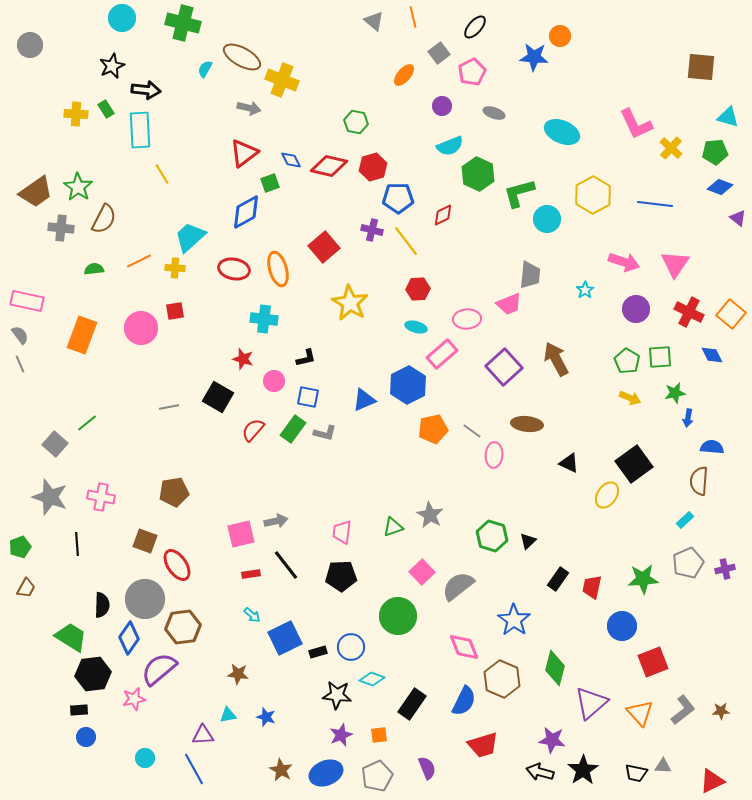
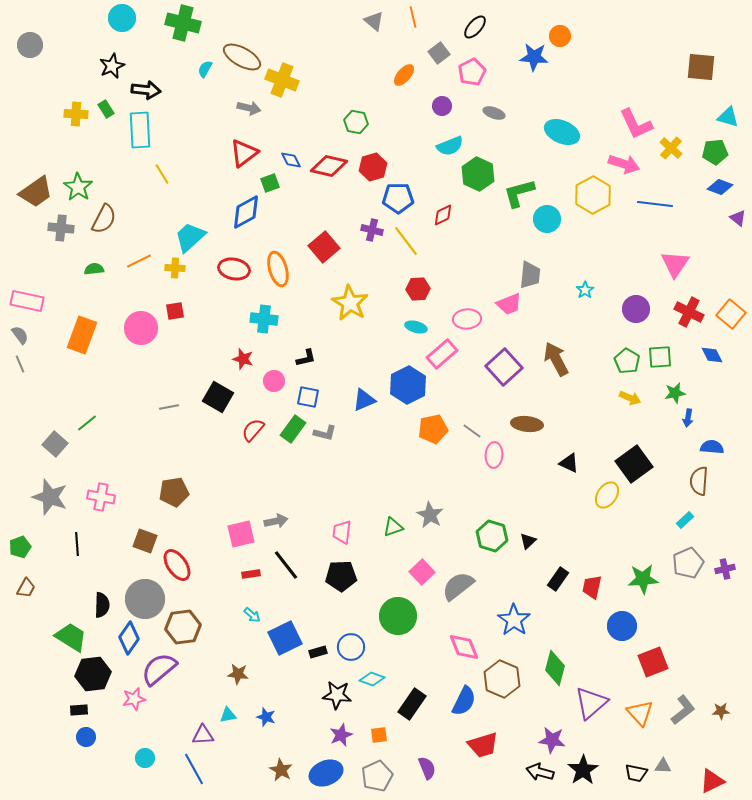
pink arrow at (624, 262): moved 98 px up
